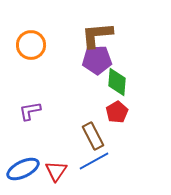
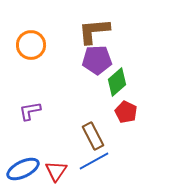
brown L-shape: moved 3 px left, 4 px up
green diamond: rotated 44 degrees clockwise
red pentagon: moved 9 px right; rotated 15 degrees counterclockwise
